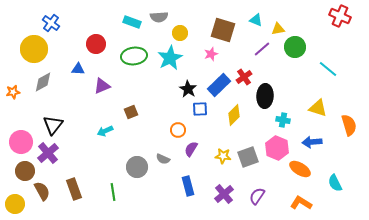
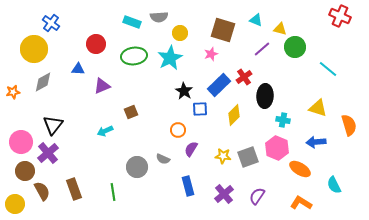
yellow triangle at (278, 29): moved 2 px right; rotated 24 degrees clockwise
black star at (188, 89): moved 4 px left, 2 px down
blue arrow at (312, 142): moved 4 px right
cyan semicircle at (335, 183): moved 1 px left, 2 px down
